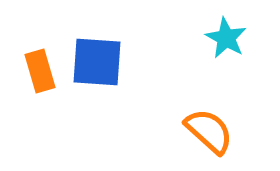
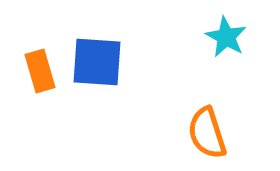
cyan star: moved 1 px up
orange semicircle: moved 2 px left, 2 px down; rotated 150 degrees counterclockwise
